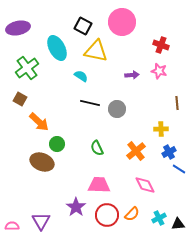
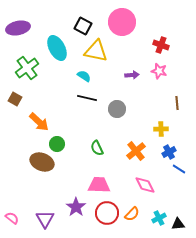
cyan semicircle: moved 3 px right
brown square: moved 5 px left
black line: moved 3 px left, 5 px up
red circle: moved 2 px up
purple triangle: moved 4 px right, 2 px up
pink semicircle: moved 8 px up; rotated 40 degrees clockwise
